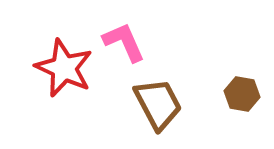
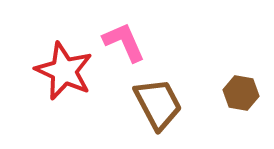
red star: moved 3 px down
brown hexagon: moved 1 px left, 1 px up
